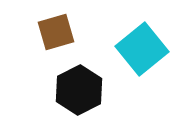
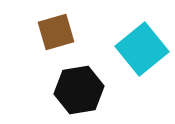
black hexagon: rotated 18 degrees clockwise
